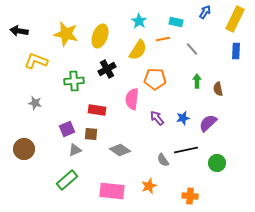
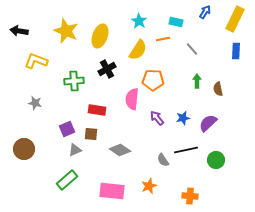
yellow star: moved 3 px up; rotated 10 degrees clockwise
orange pentagon: moved 2 px left, 1 px down
green circle: moved 1 px left, 3 px up
